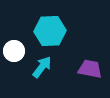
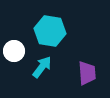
cyan hexagon: rotated 12 degrees clockwise
purple trapezoid: moved 3 px left, 4 px down; rotated 75 degrees clockwise
